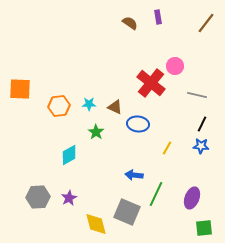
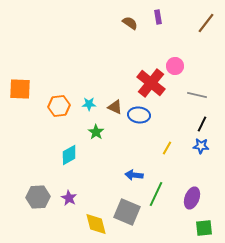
blue ellipse: moved 1 px right, 9 px up
purple star: rotated 14 degrees counterclockwise
